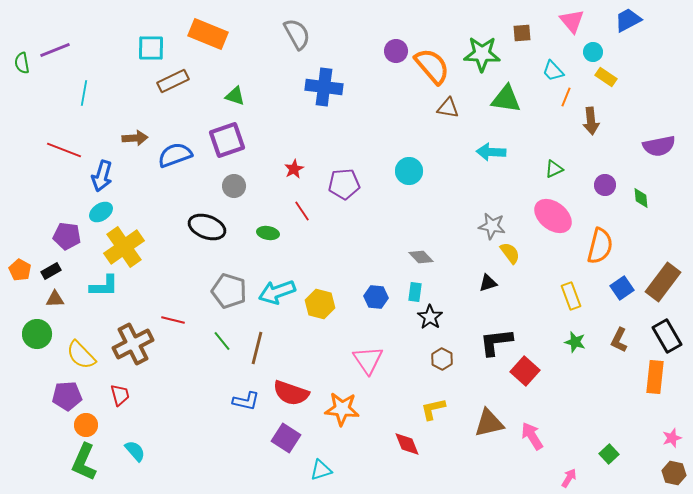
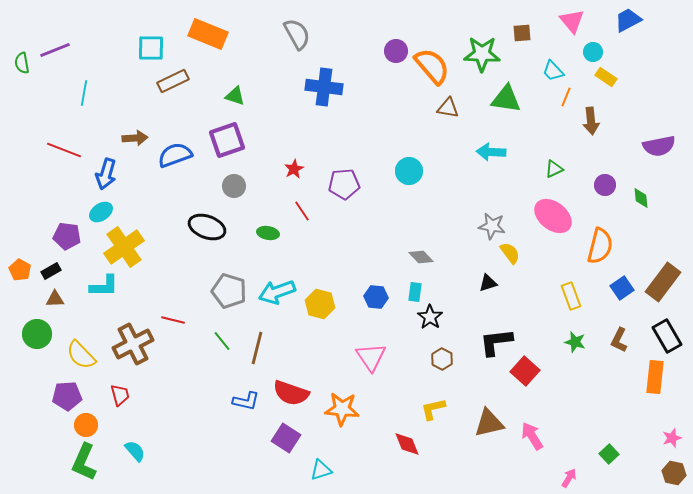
blue arrow at (102, 176): moved 4 px right, 2 px up
pink triangle at (368, 360): moved 3 px right, 3 px up
